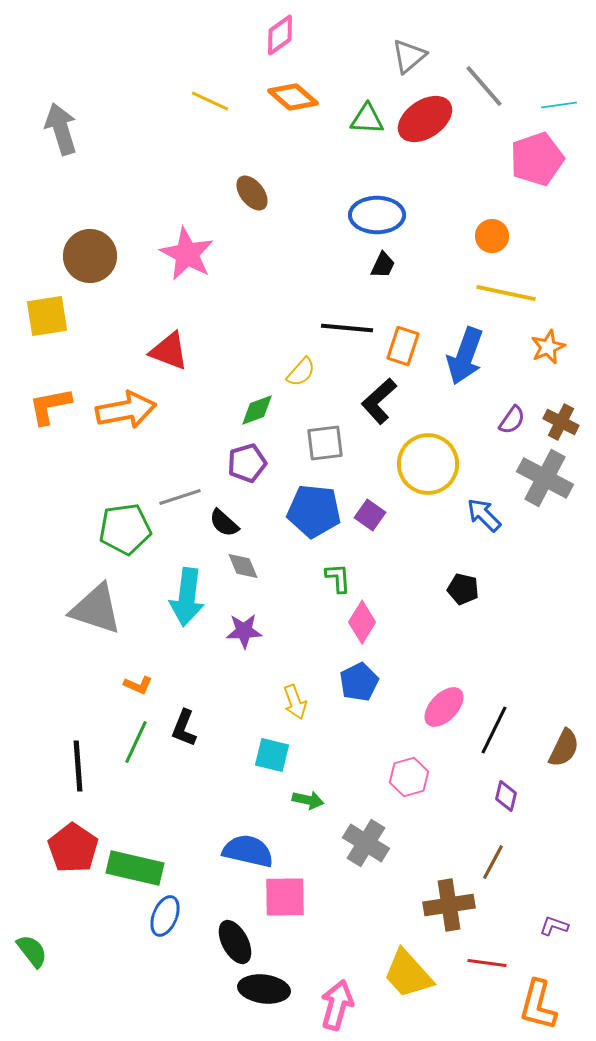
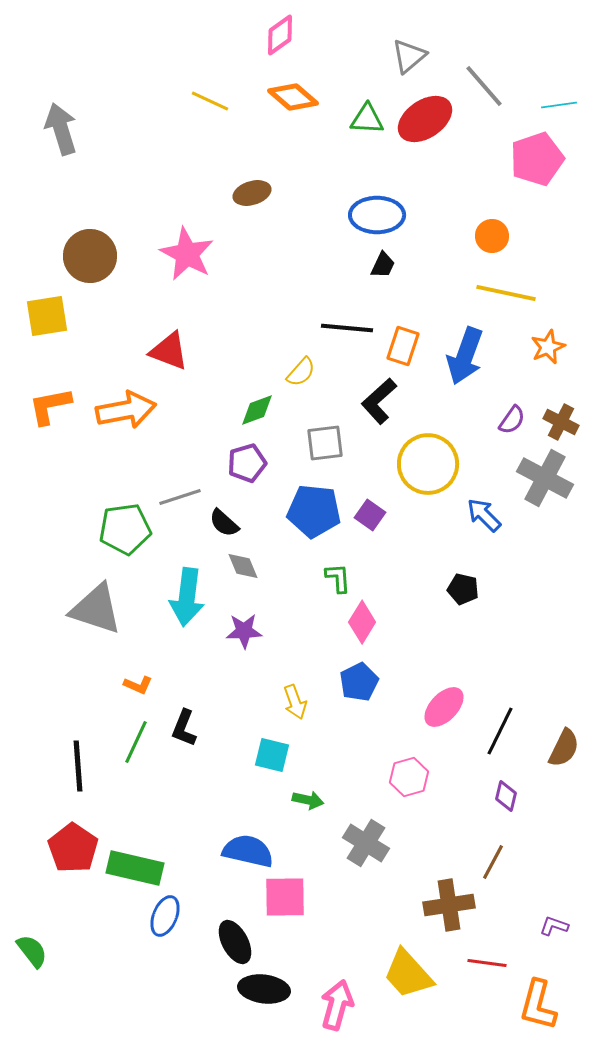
brown ellipse at (252, 193): rotated 69 degrees counterclockwise
black line at (494, 730): moved 6 px right, 1 px down
